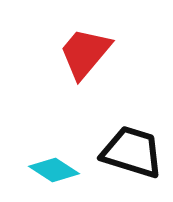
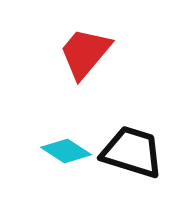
cyan diamond: moved 12 px right, 19 px up
